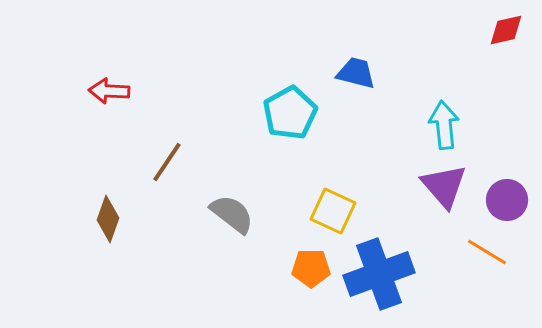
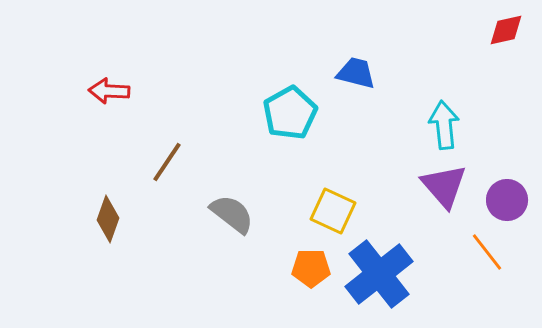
orange line: rotated 21 degrees clockwise
blue cross: rotated 18 degrees counterclockwise
